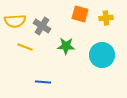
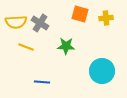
yellow semicircle: moved 1 px right, 1 px down
gray cross: moved 2 px left, 3 px up
yellow line: moved 1 px right
cyan circle: moved 16 px down
blue line: moved 1 px left
